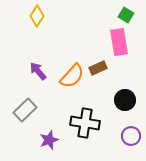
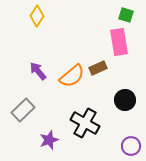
green square: rotated 14 degrees counterclockwise
orange semicircle: rotated 8 degrees clockwise
gray rectangle: moved 2 px left
black cross: rotated 20 degrees clockwise
purple circle: moved 10 px down
